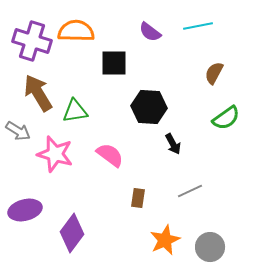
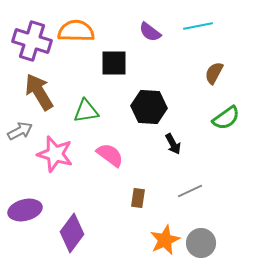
brown arrow: moved 1 px right, 1 px up
green triangle: moved 11 px right
gray arrow: moved 2 px right; rotated 60 degrees counterclockwise
gray circle: moved 9 px left, 4 px up
